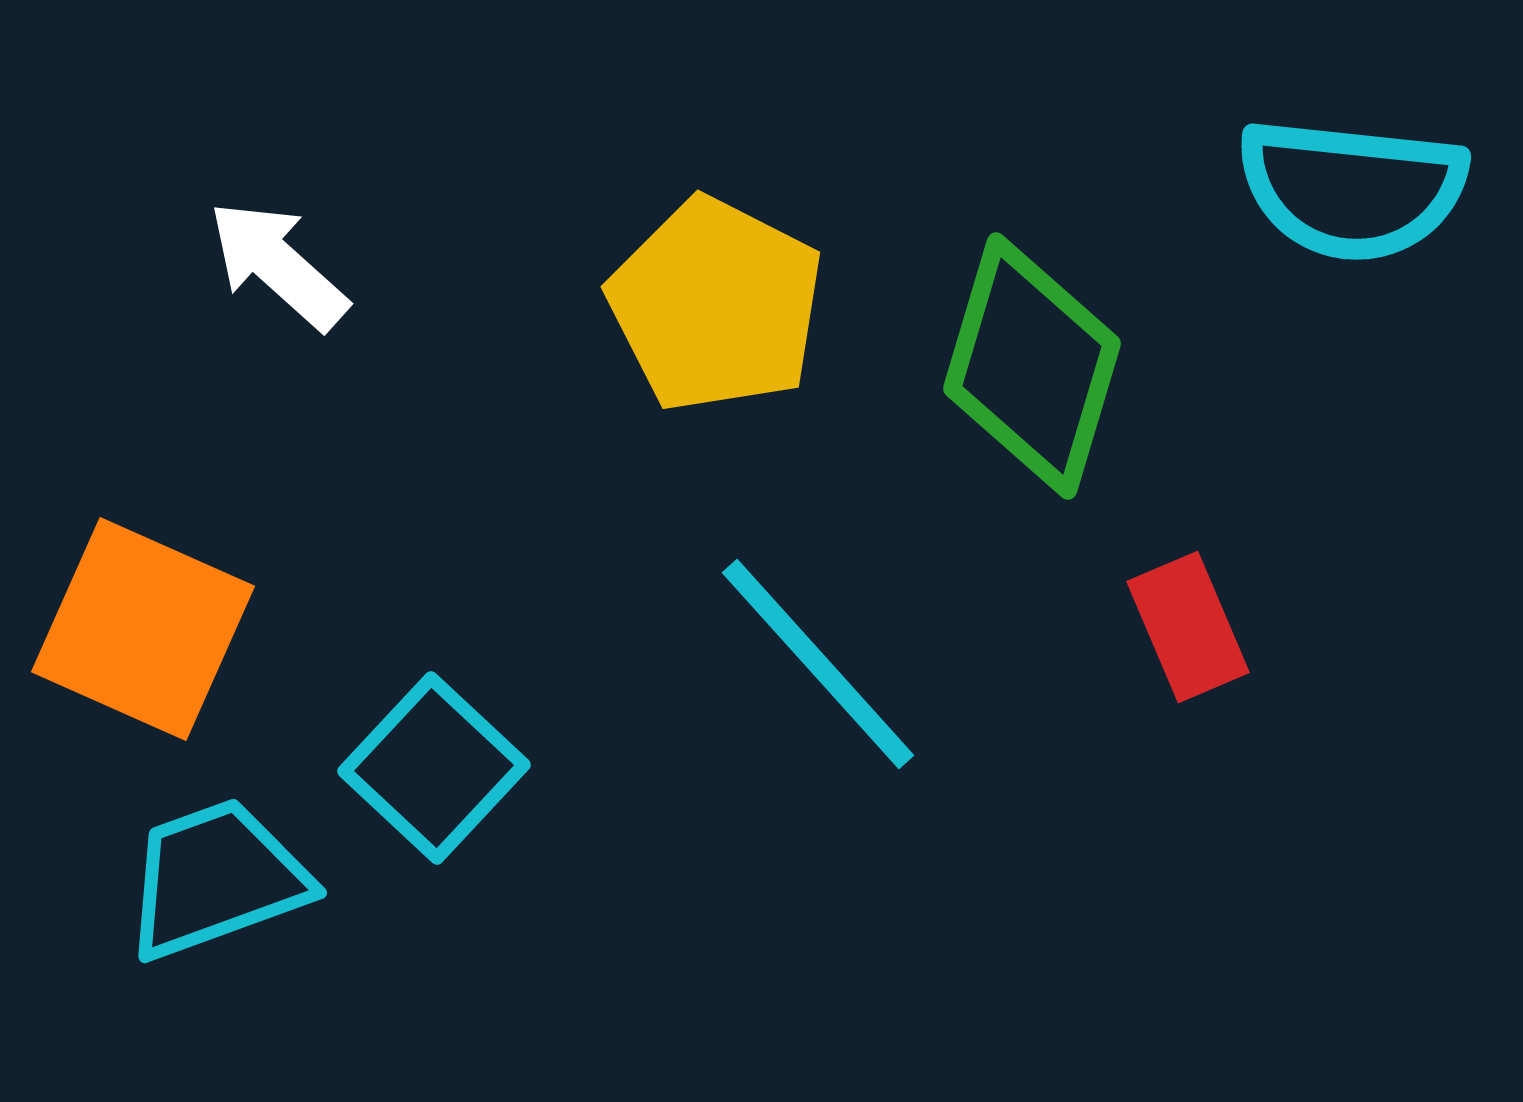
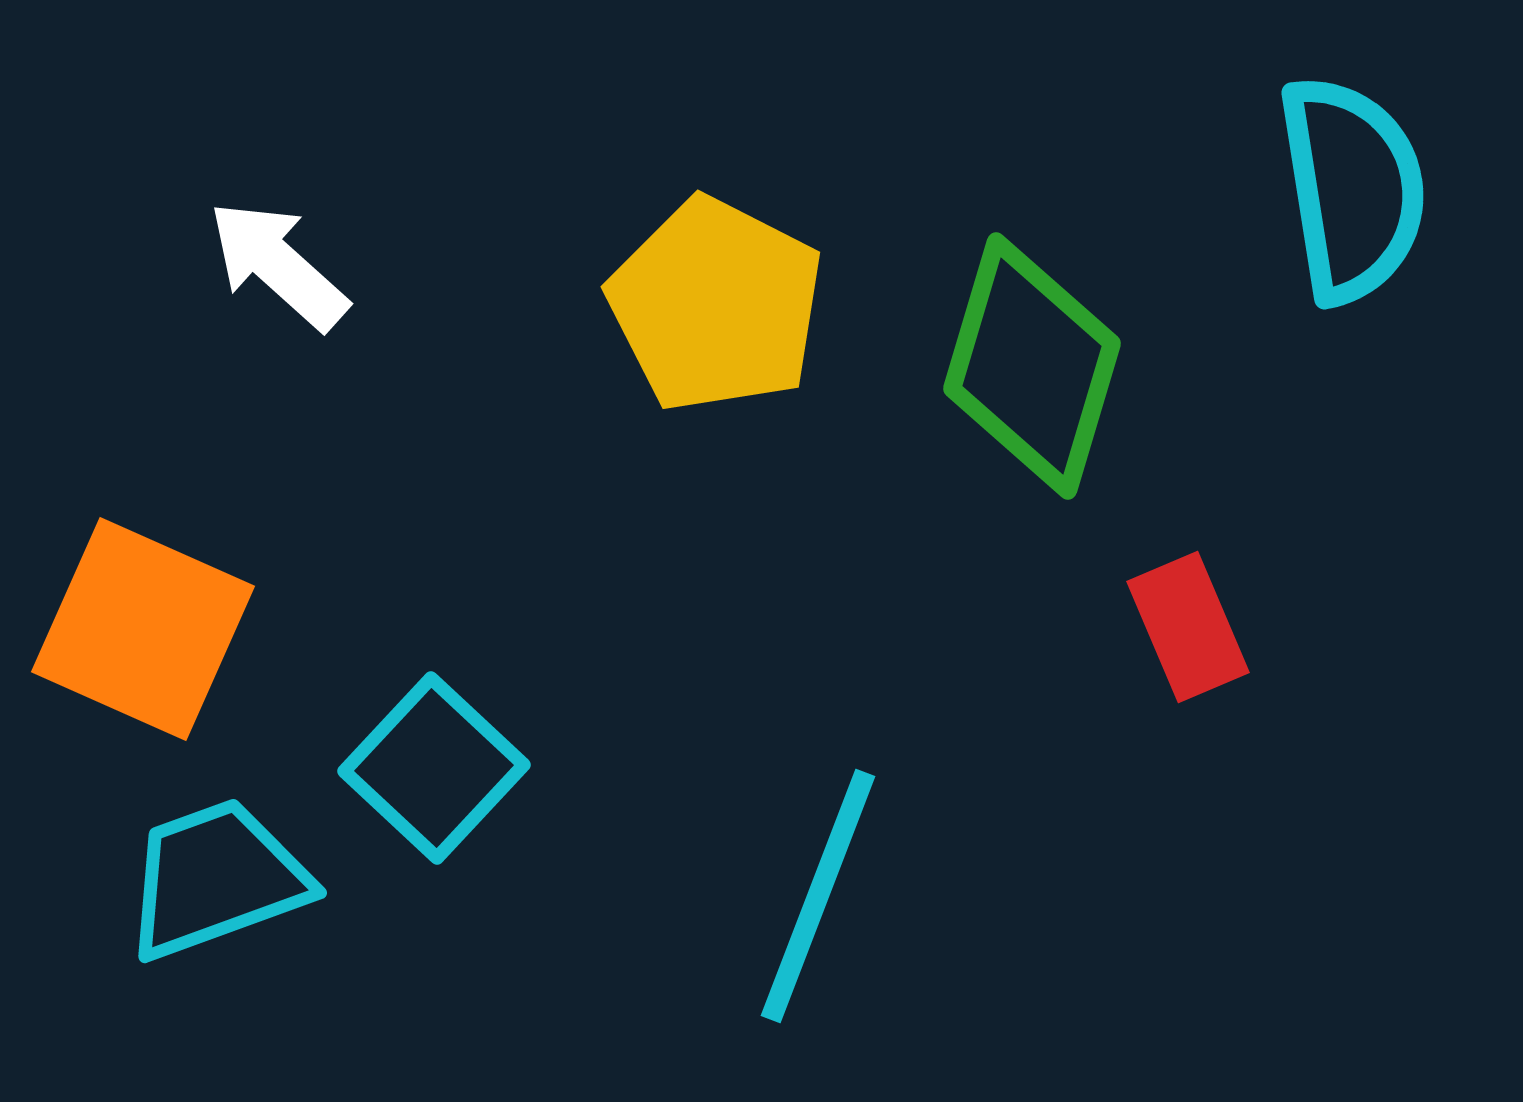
cyan semicircle: rotated 105 degrees counterclockwise
cyan line: moved 232 px down; rotated 63 degrees clockwise
